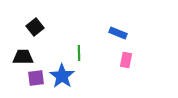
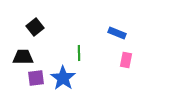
blue rectangle: moved 1 px left
blue star: moved 1 px right, 2 px down
